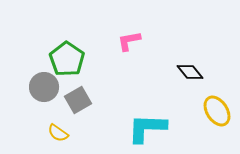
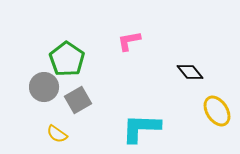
cyan L-shape: moved 6 px left
yellow semicircle: moved 1 px left, 1 px down
